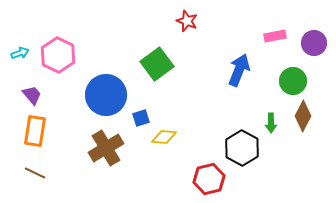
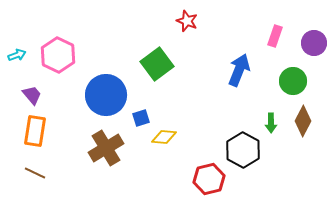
pink rectangle: rotated 60 degrees counterclockwise
cyan arrow: moved 3 px left, 2 px down
brown diamond: moved 5 px down
black hexagon: moved 1 px right, 2 px down
